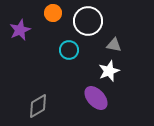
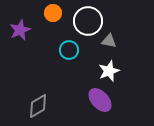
gray triangle: moved 5 px left, 4 px up
purple ellipse: moved 4 px right, 2 px down
